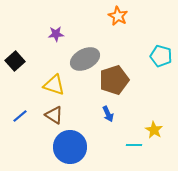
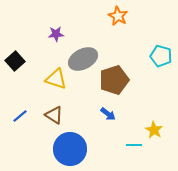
gray ellipse: moved 2 px left
yellow triangle: moved 2 px right, 6 px up
blue arrow: rotated 28 degrees counterclockwise
blue circle: moved 2 px down
